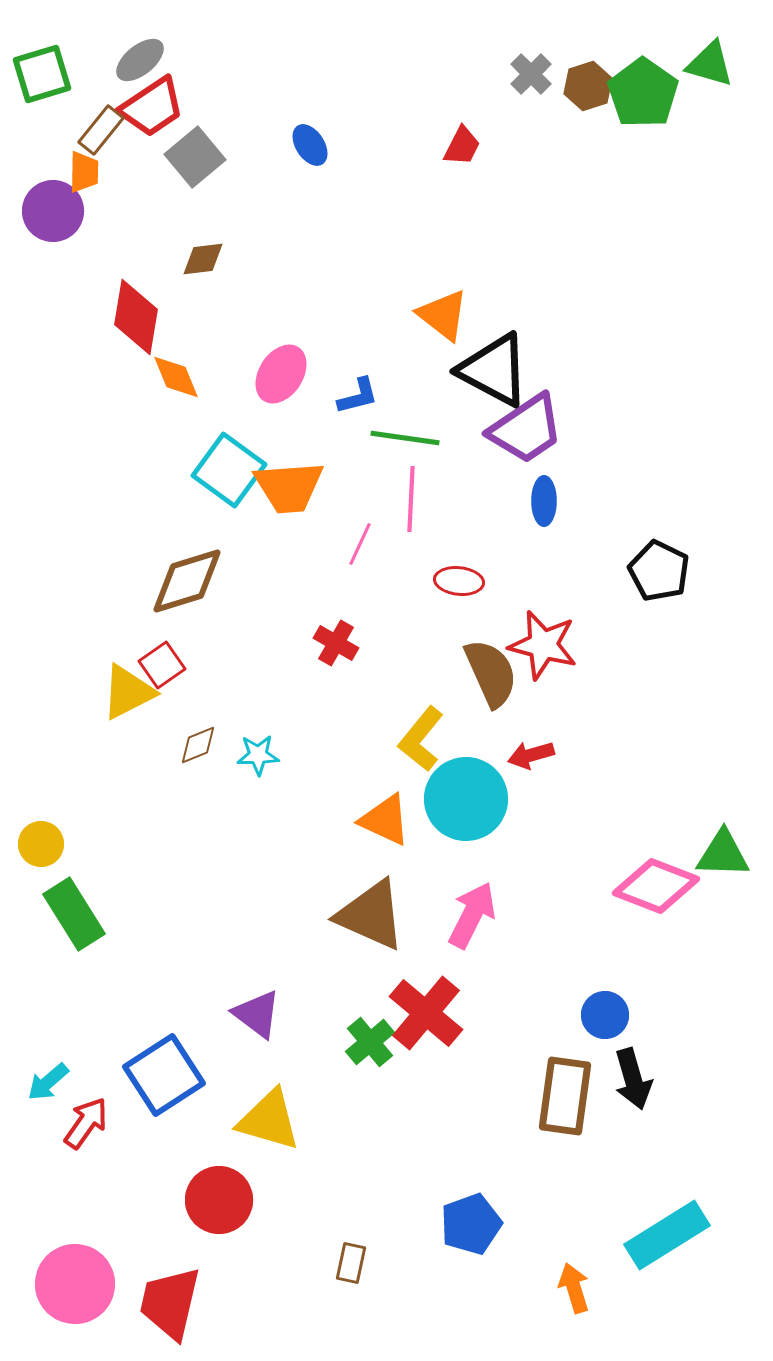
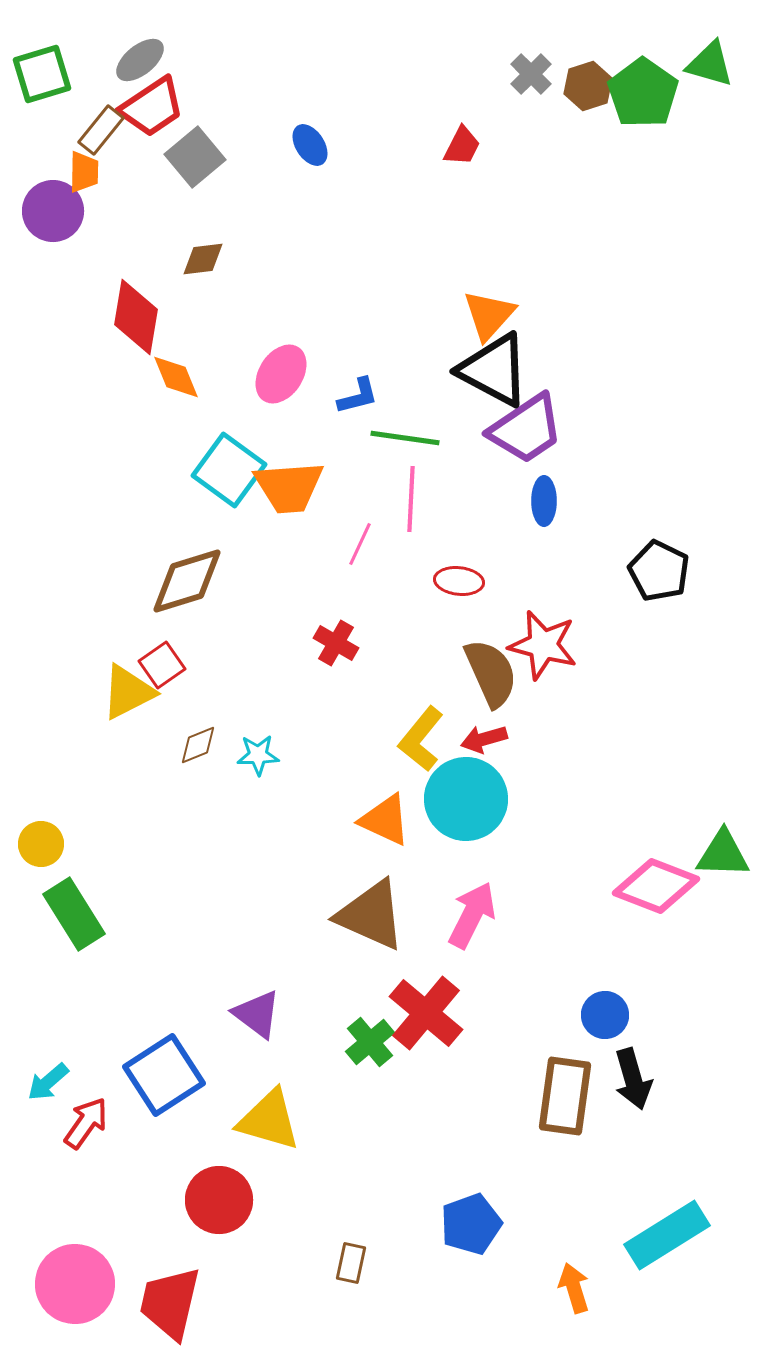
orange triangle at (443, 315): moved 46 px right; rotated 34 degrees clockwise
red arrow at (531, 755): moved 47 px left, 16 px up
